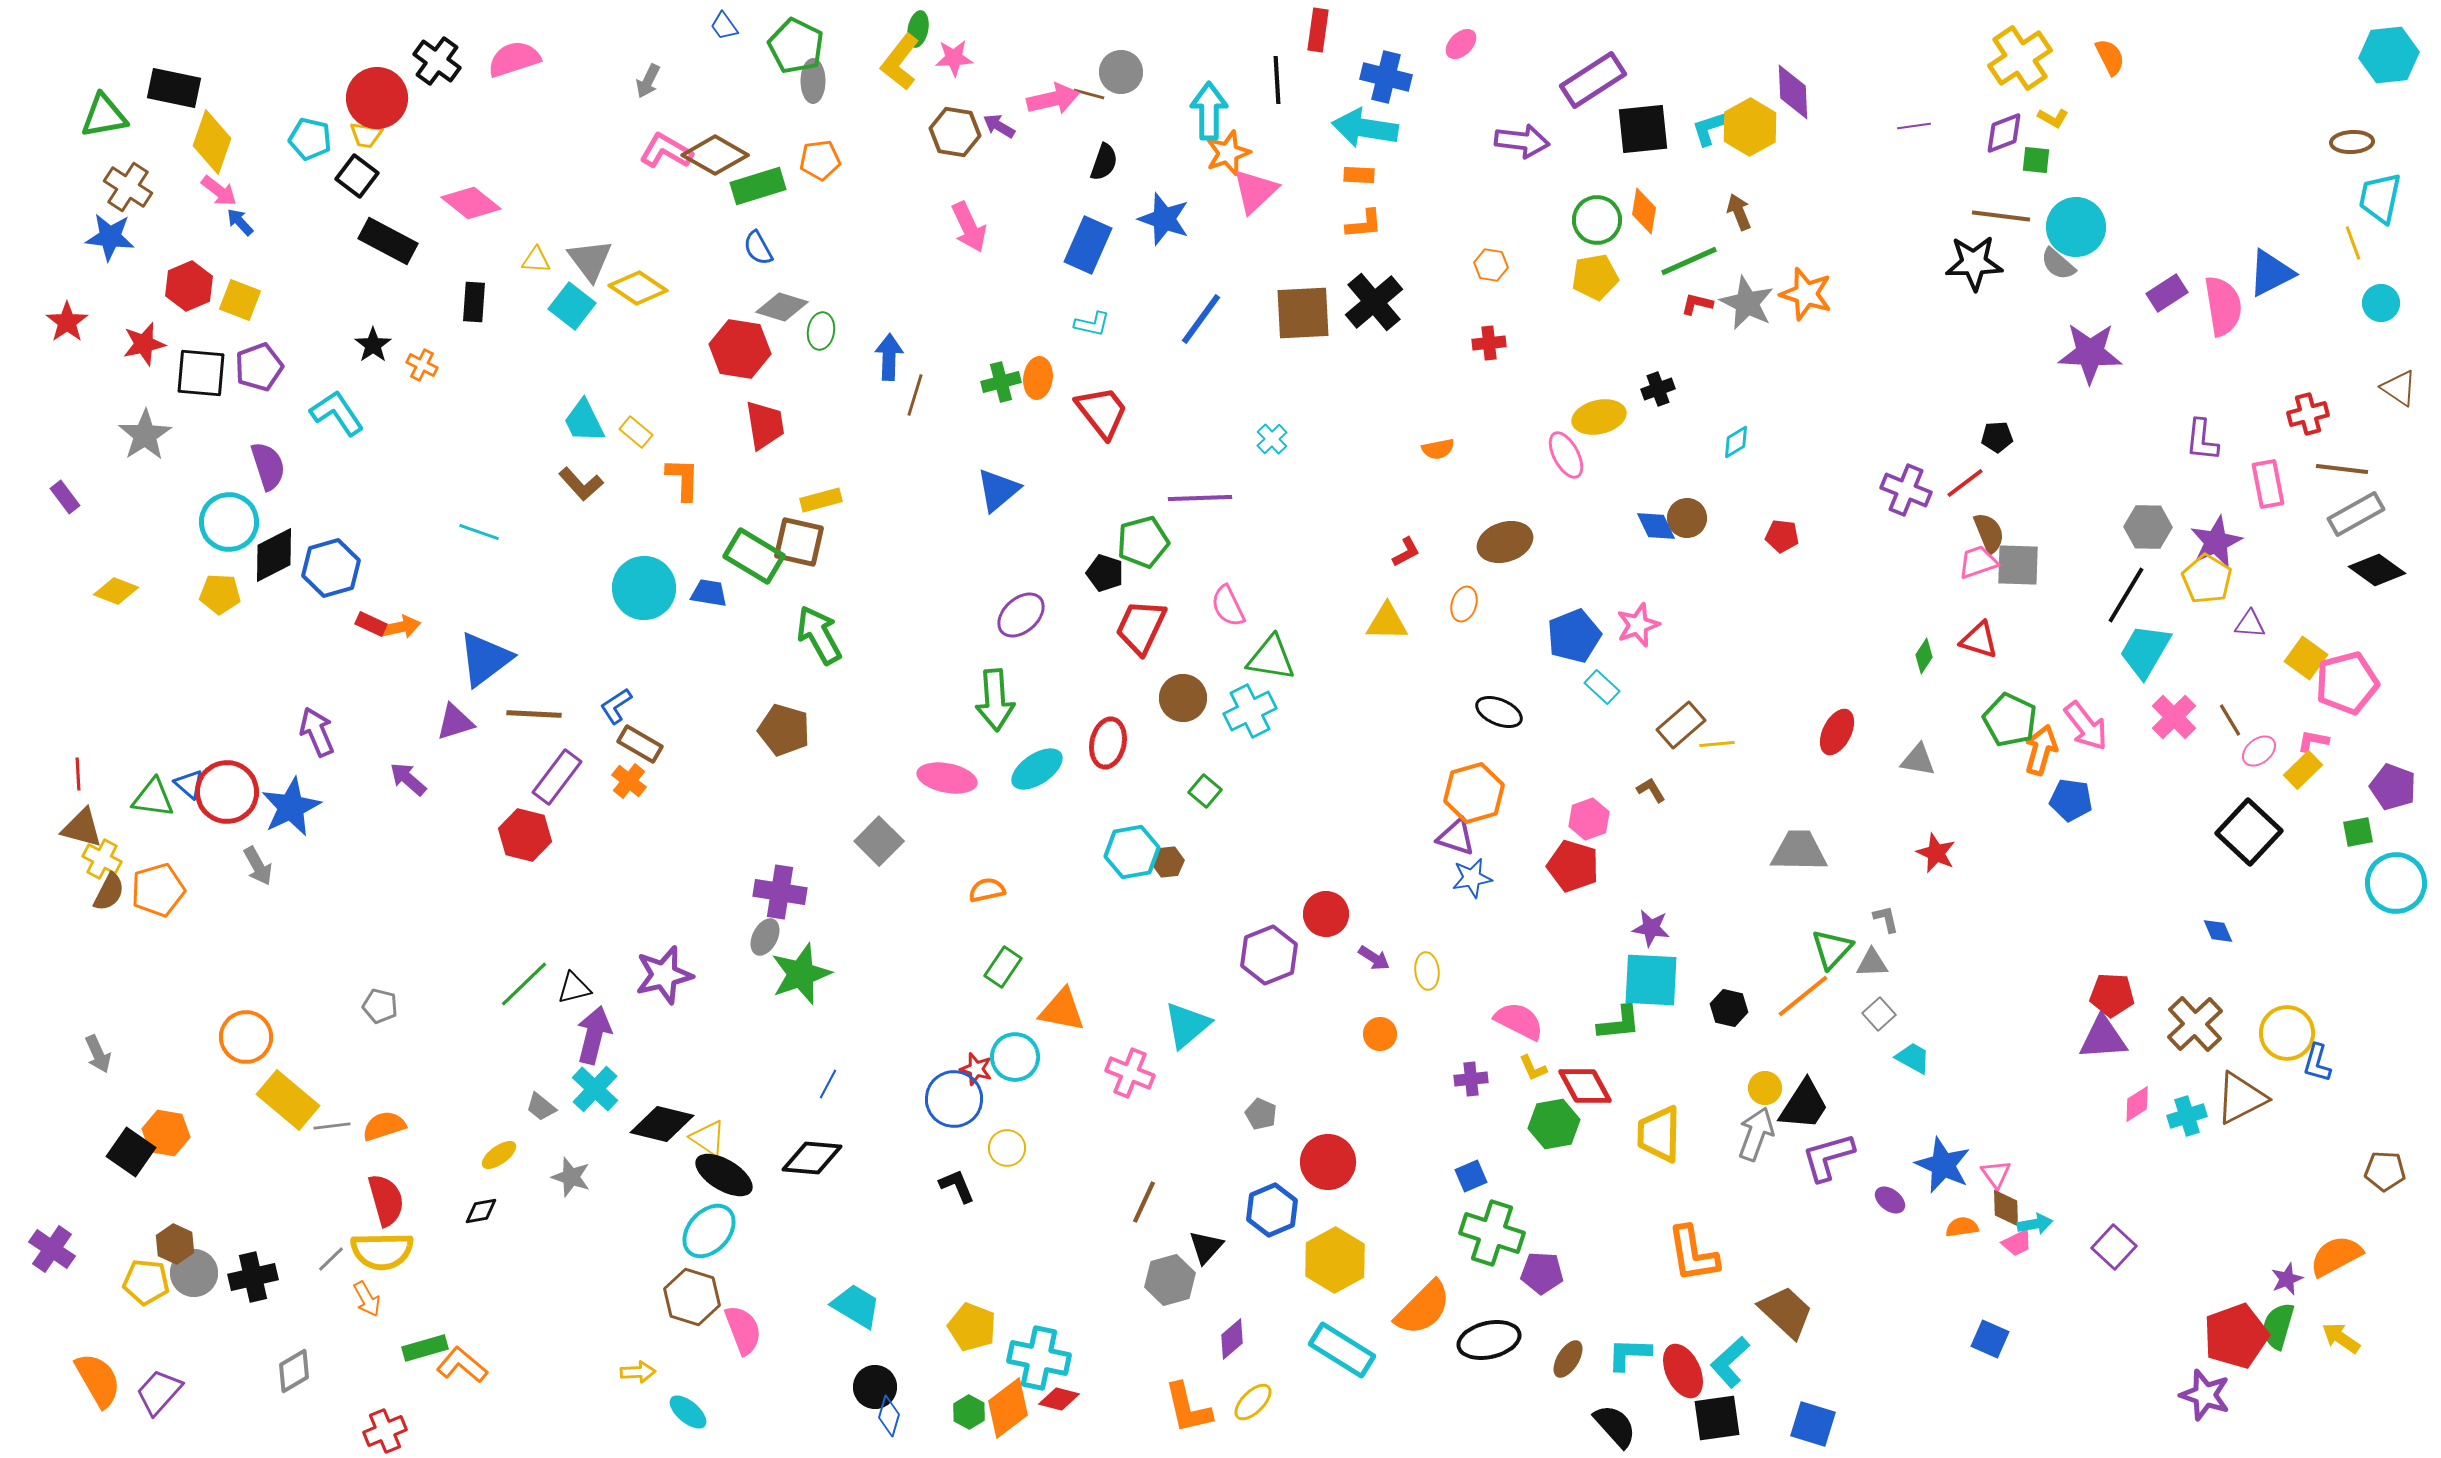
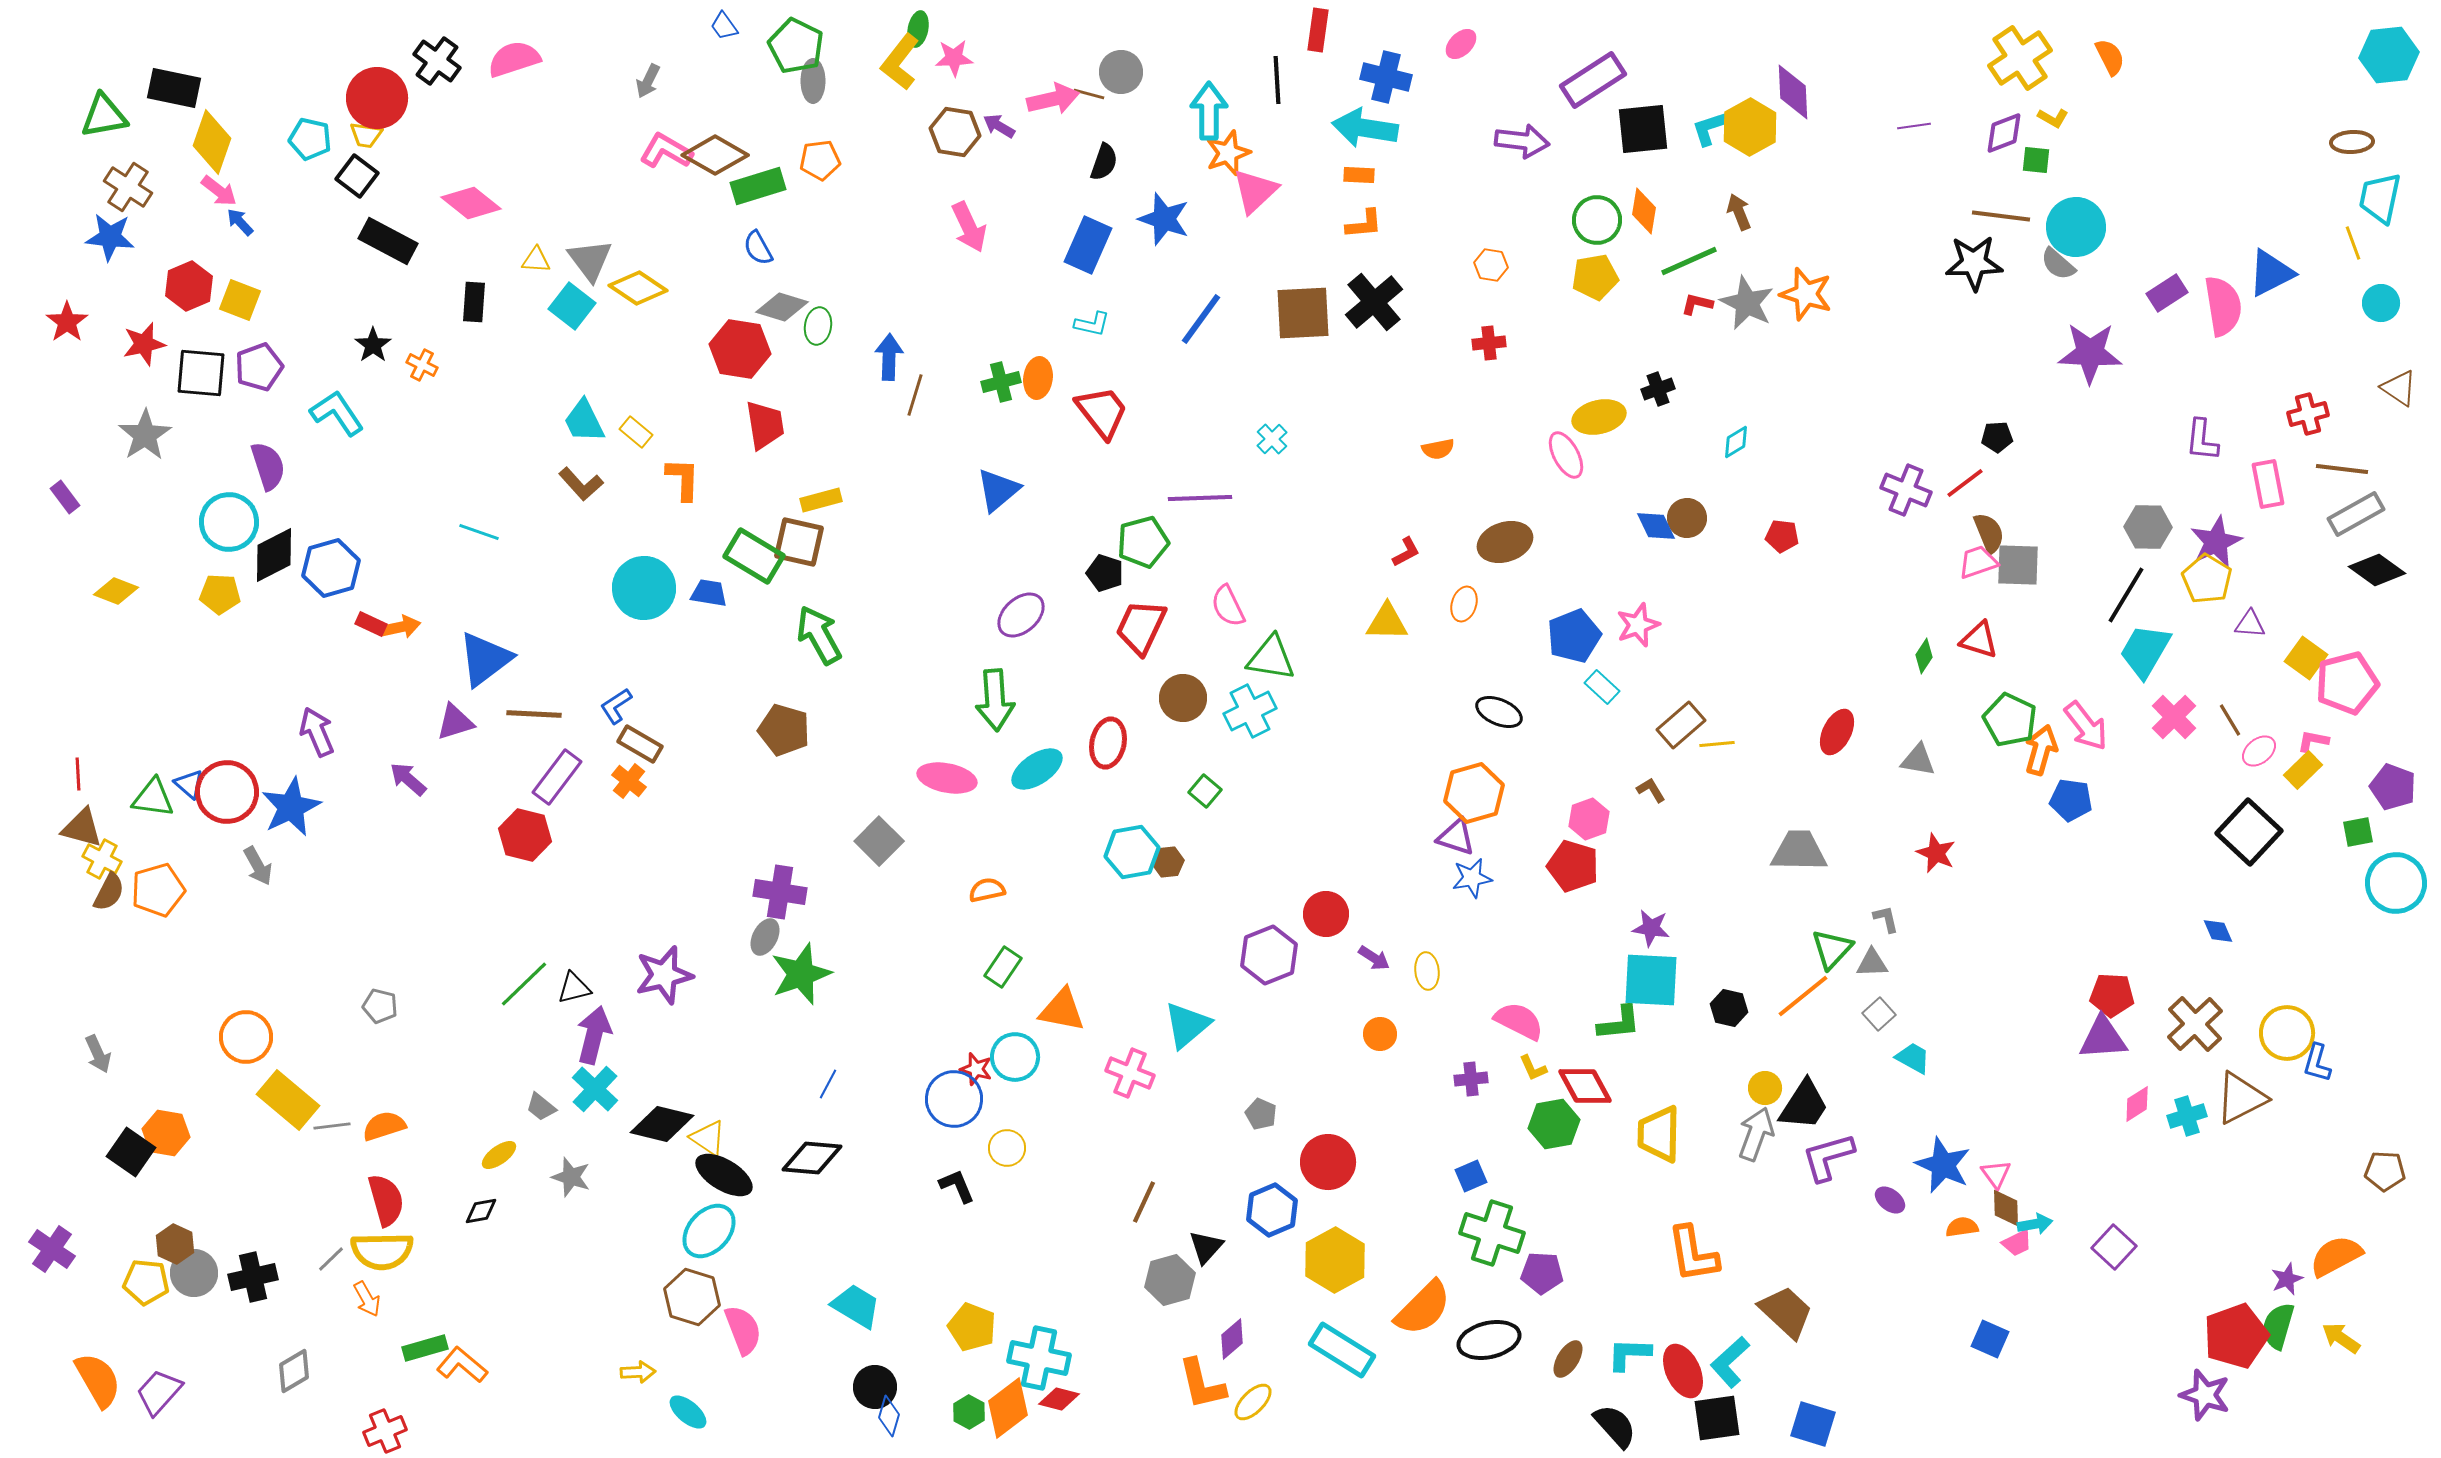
green ellipse at (821, 331): moved 3 px left, 5 px up
orange L-shape at (1188, 1408): moved 14 px right, 24 px up
